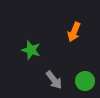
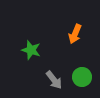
orange arrow: moved 1 px right, 2 px down
green circle: moved 3 px left, 4 px up
